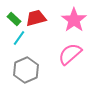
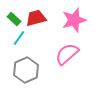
pink star: rotated 20 degrees clockwise
pink semicircle: moved 3 px left
